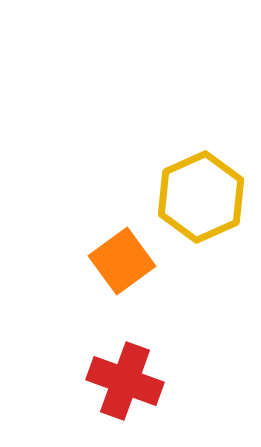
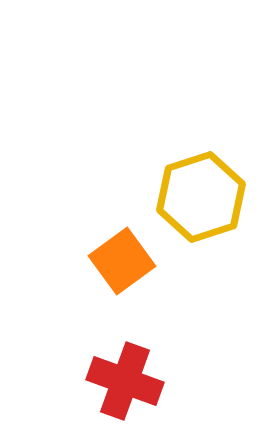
yellow hexagon: rotated 6 degrees clockwise
